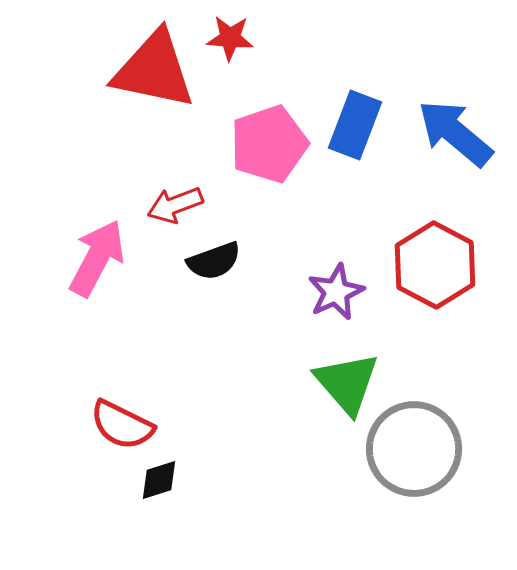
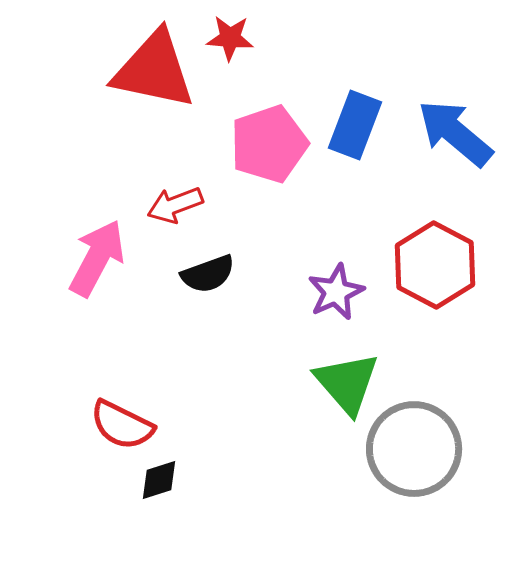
black semicircle: moved 6 px left, 13 px down
